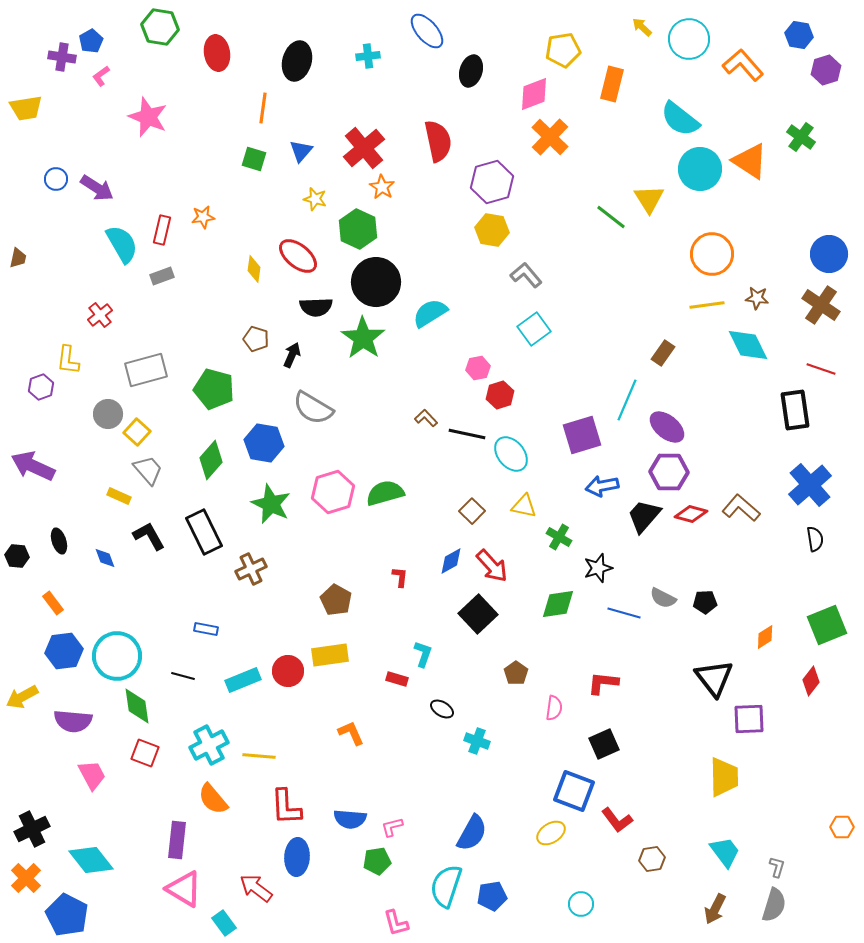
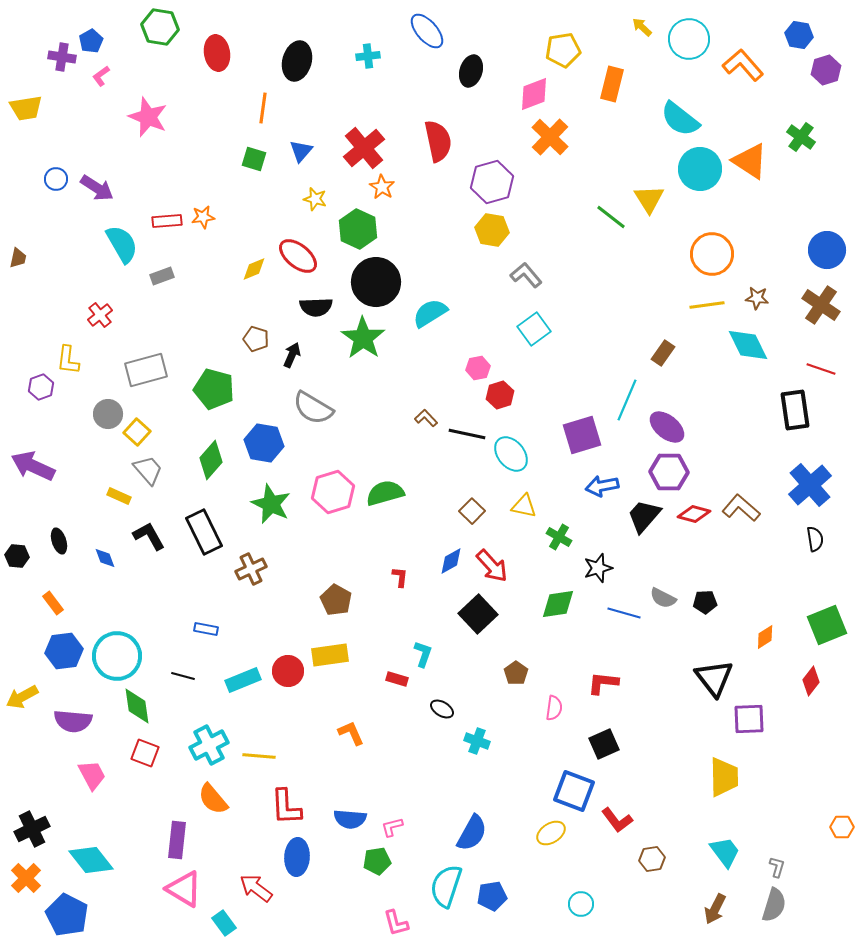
red rectangle at (162, 230): moved 5 px right, 9 px up; rotated 72 degrees clockwise
blue circle at (829, 254): moved 2 px left, 4 px up
yellow diamond at (254, 269): rotated 60 degrees clockwise
red diamond at (691, 514): moved 3 px right
